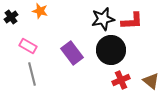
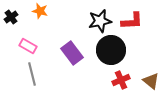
black star: moved 3 px left, 2 px down
